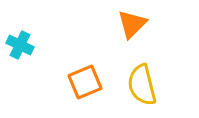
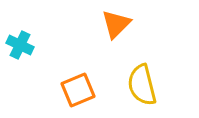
orange triangle: moved 16 px left
orange square: moved 7 px left, 8 px down
